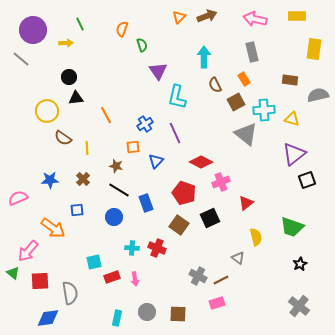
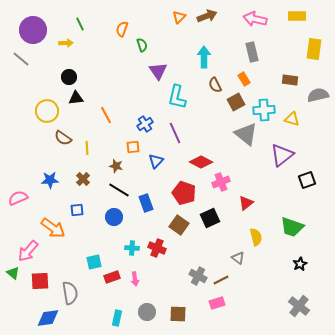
purple triangle at (294, 154): moved 12 px left, 1 px down
